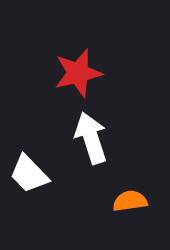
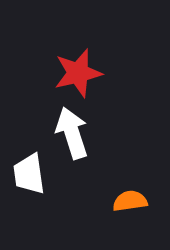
white arrow: moved 19 px left, 5 px up
white trapezoid: rotated 36 degrees clockwise
